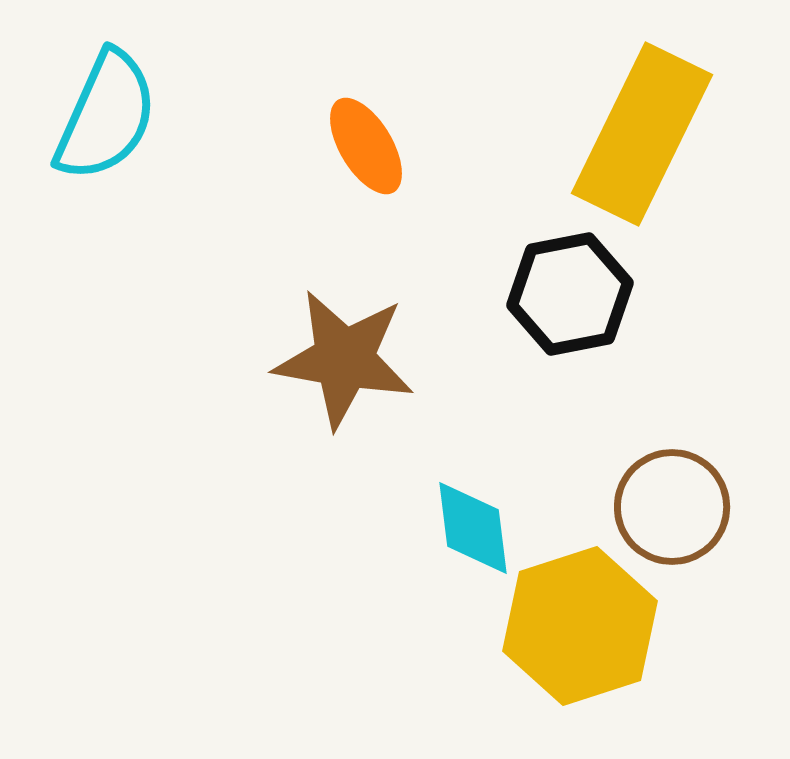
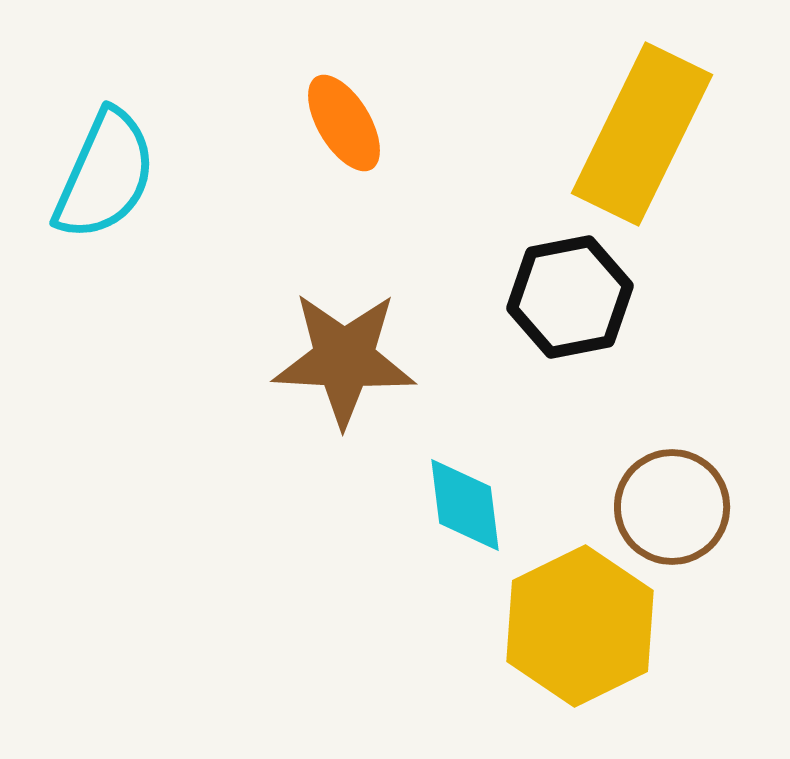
cyan semicircle: moved 1 px left, 59 px down
orange ellipse: moved 22 px left, 23 px up
black hexagon: moved 3 px down
brown star: rotated 7 degrees counterclockwise
cyan diamond: moved 8 px left, 23 px up
yellow hexagon: rotated 8 degrees counterclockwise
